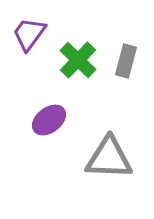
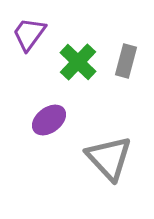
green cross: moved 2 px down
gray triangle: rotated 45 degrees clockwise
